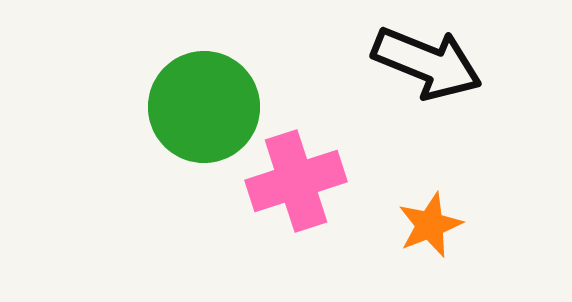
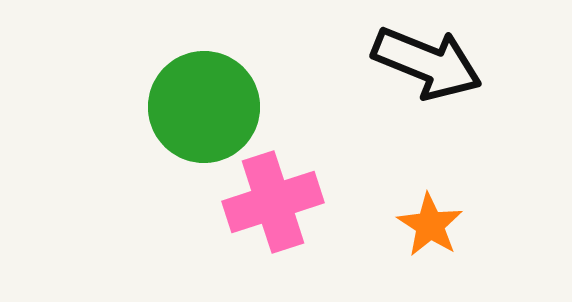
pink cross: moved 23 px left, 21 px down
orange star: rotated 18 degrees counterclockwise
